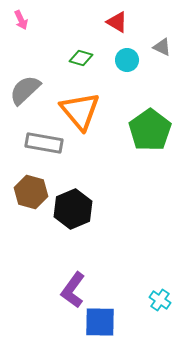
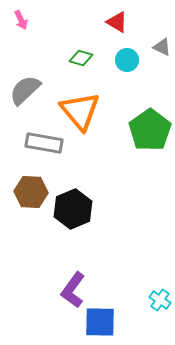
brown hexagon: rotated 12 degrees counterclockwise
